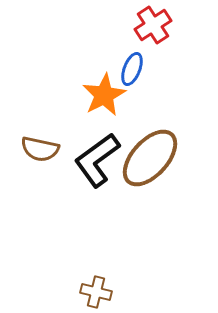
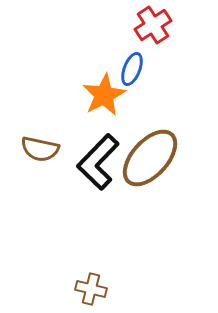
black L-shape: moved 1 px right, 2 px down; rotated 10 degrees counterclockwise
brown cross: moved 5 px left, 3 px up
